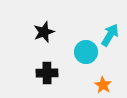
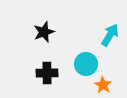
cyan circle: moved 12 px down
